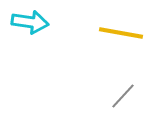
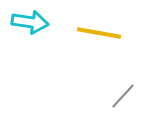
yellow line: moved 22 px left
